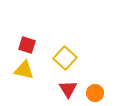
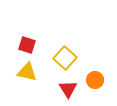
yellow triangle: moved 3 px right, 2 px down
orange circle: moved 13 px up
